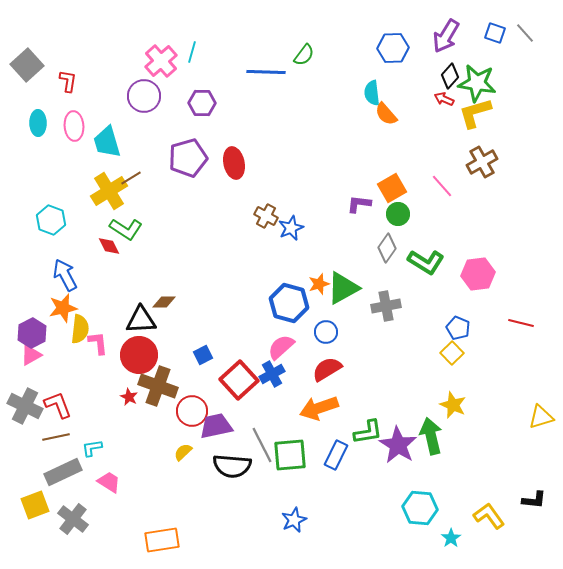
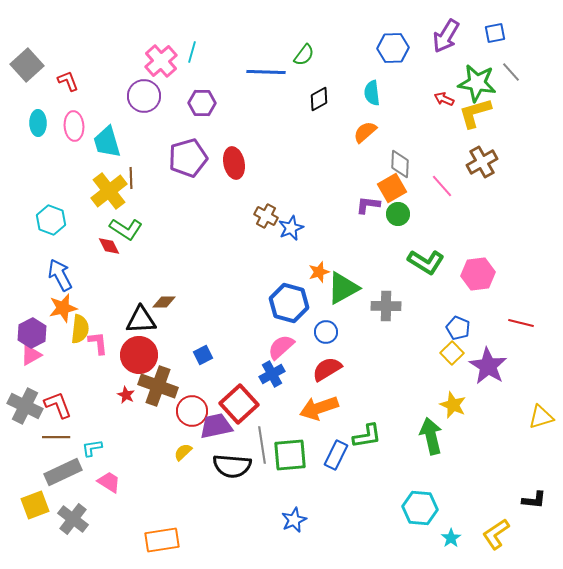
blue square at (495, 33): rotated 30 degrees counterclockwise
gray line at (525, 33): moved 14 px left, 39 px down
black diamond at (450, 76): moved 131 px left, 23 px down; rotated 20 degrees clockwise
red L-shape at (68, 81): rotated 30 degrees counterclockwise
orange semicircle at (386, 114): moved 21 px left, 18 px down; rotated 90 degrees clockwise
brown line at (131, 178): rotated 60 degrees counterclockwise
yellow cross at (109, 191): rotated 6 degrees counterclockwise
purple L-shape at (359, 204): moved 9 px right, 1 px down
gray diamond at (387, 248): moved 13 px right, 84 px up; rotated 32 degrees counterclockwise
blue arrow at (65, 275): moved 5 px left
orange star at (319, 284): moved 12 px up
gray cross at (386, 306): rotated 12 degrees clockwise
red square at (239, 380): moved 24 px down
red star at (129, 397): moved 3 px left, 2 px up
green L-shape at (368, 432): moved 1 px left, 4 px down
brown line at (56, 437): rotated 12 degrees clockwise
gray line at (262, 445): rotated 18 degrees clockwise
purple star at (398, 445): moved 90 px right, 79 px up
yellow L-shape at (489, 516): moved 7 px right, 18 px down; rotated 88 degrees counterclockwise
